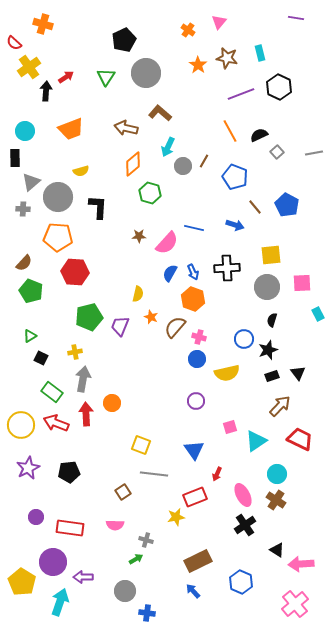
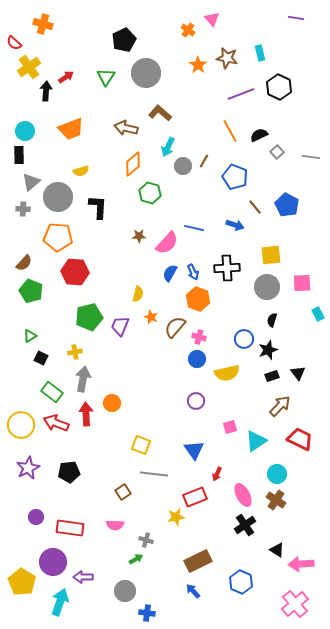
pink triangle at (219, 22): moved 7 px left, 3 px up; rotated 21 degrees counterclockwise
gray line at (314, 153): moved 3 px left, 4 px down; rotated 18 degrees clockwise
black rectangle at (15, 158): moved 4 px right, 3 px up
orange hexagon at (193, 299): moved 5 px right
